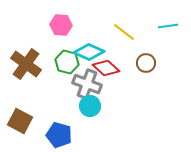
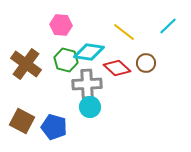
cyan line: rotated 36 degrees counterclockwise
cyan diamond: rotated 16 degrees counterclockwise
green hexagon: moved 1 px left, 2 px up
red diamond: moved 11 px right
gray cross: rotated 24 degrees counterclockwise
cyan circle: moved 1 px down
brown square: moved 2 px right
blue pentagon: moved 5 px left, 8 px up
